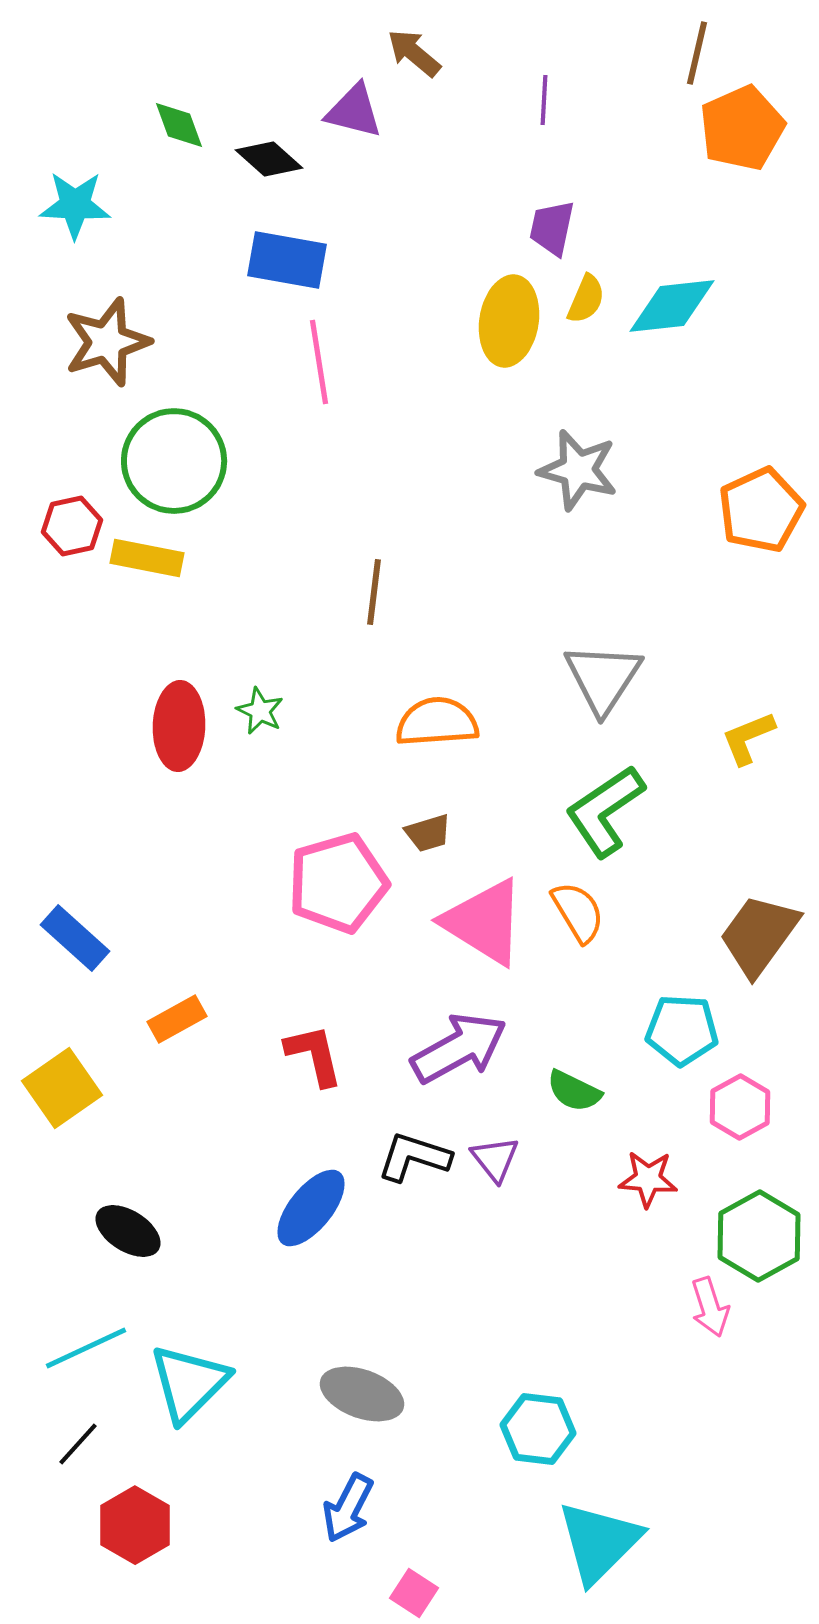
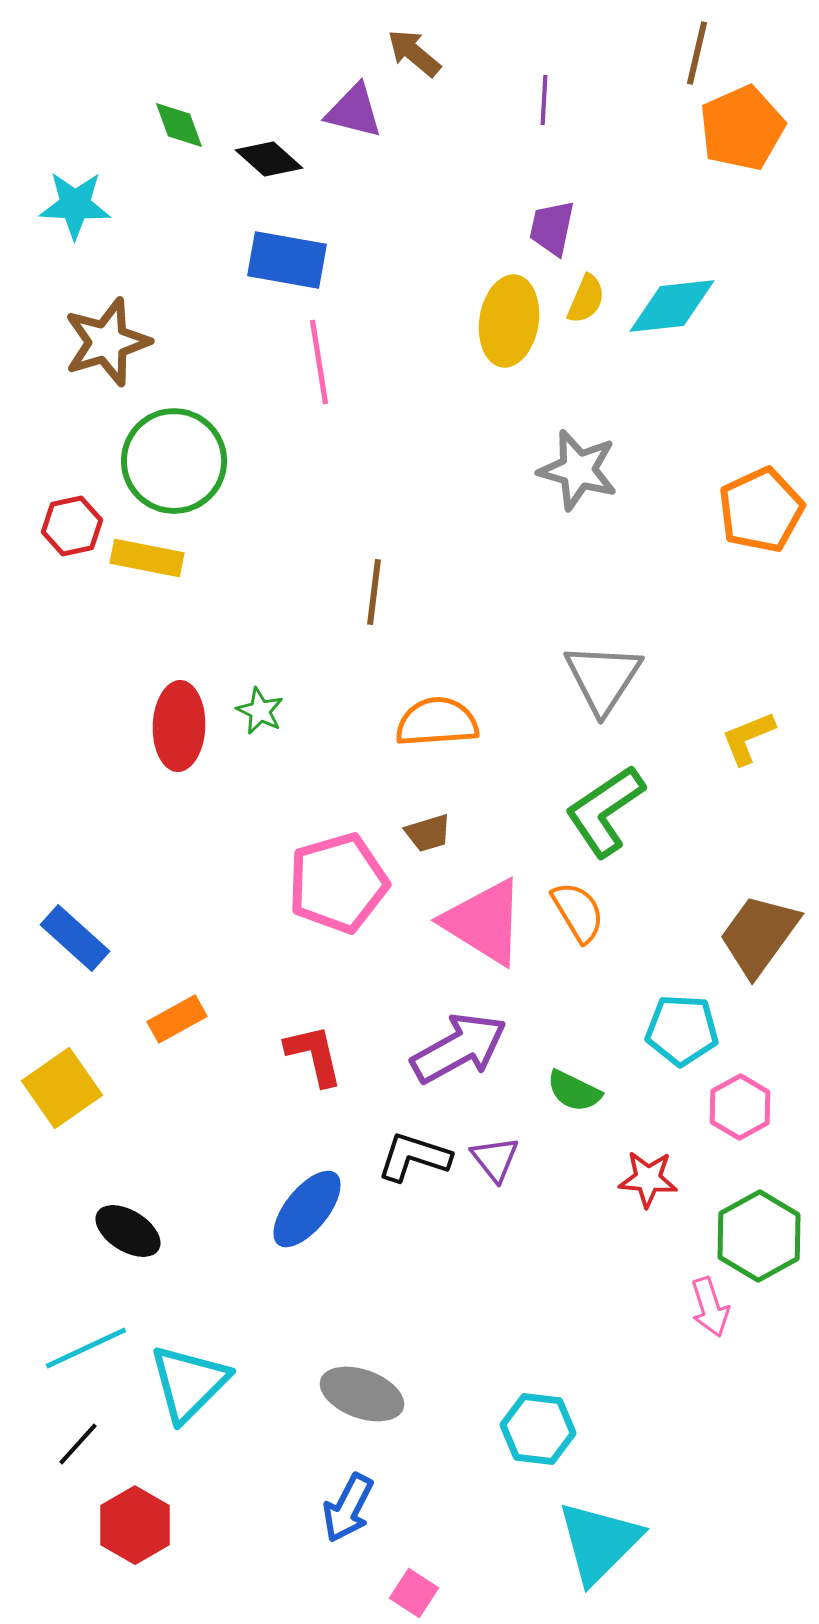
blue ellipse at (311, 1208): moved 4 px left, 1 px down
